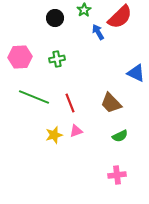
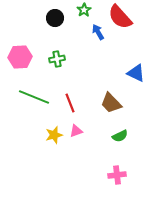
red semicircle: rotated 92 degrees clockwise
